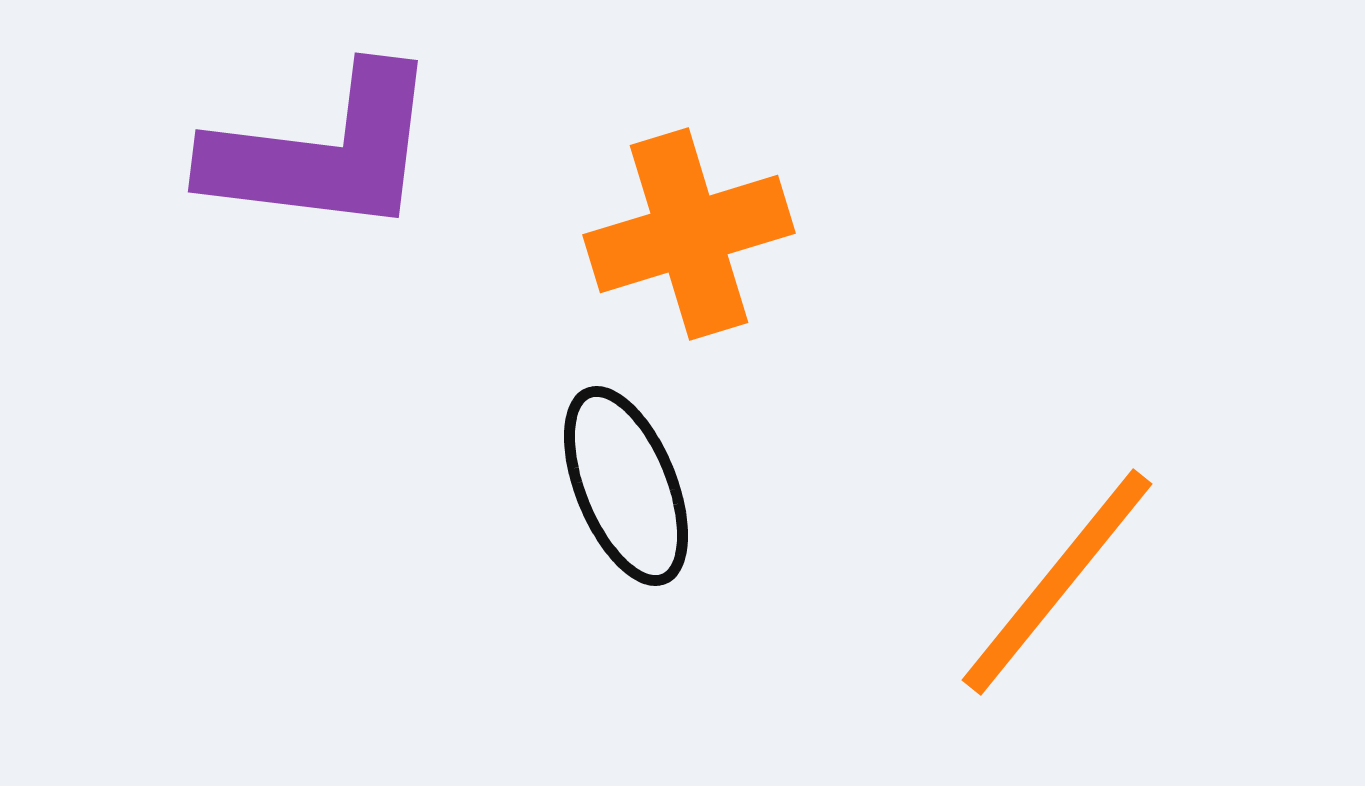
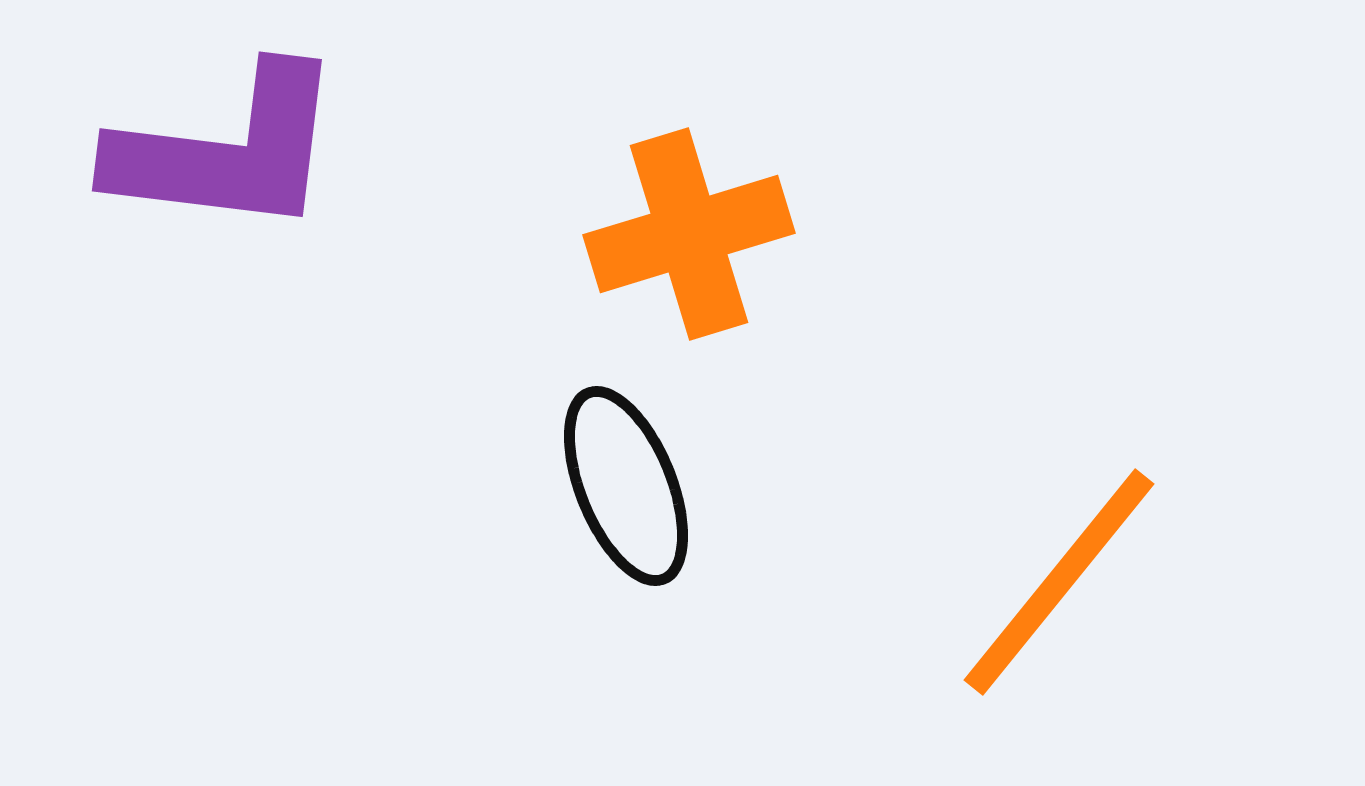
purple L-shape: moved 96 px left, 1 px up
orange line: moved 2 px right
